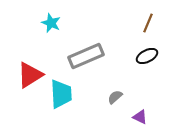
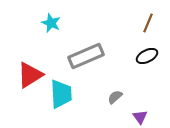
purple triangle: rotated 28 degrees clockwise
